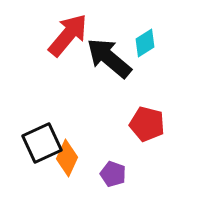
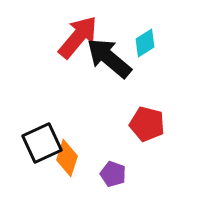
red arrow: moved 10 px right, 2 px down
orange diamond: rotated 6 degrees counterclockwise
